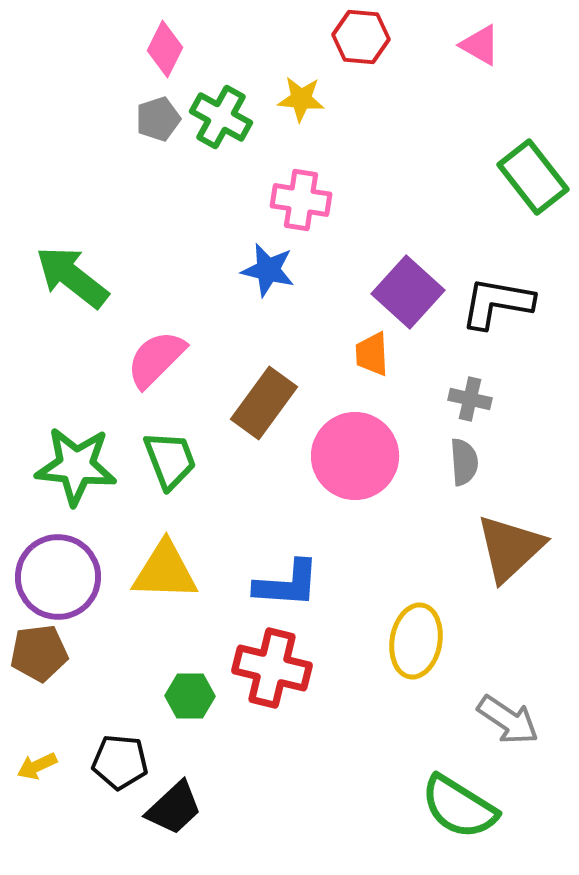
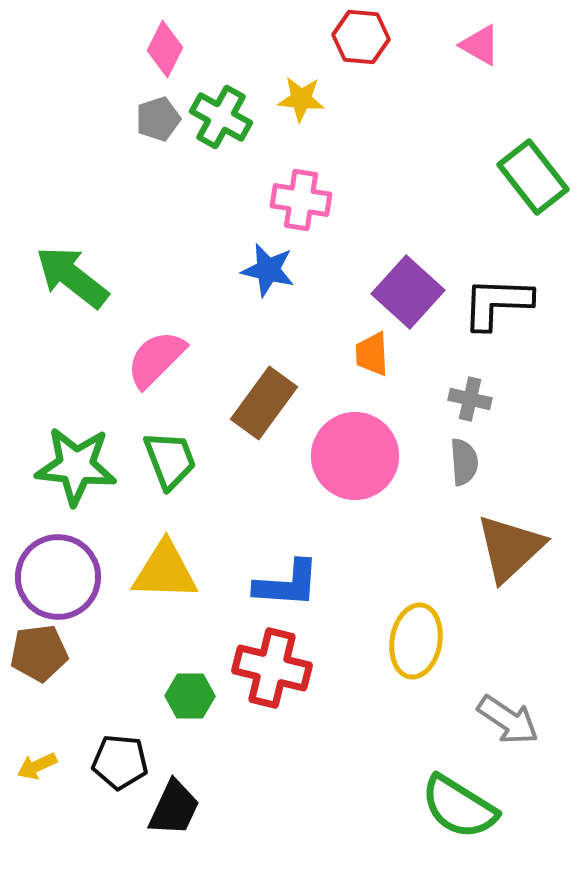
black L-shape: rotated 8 degrees counterclockwise
black trapezoid: rotated 22 degrees counterclockwise
